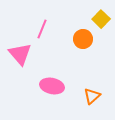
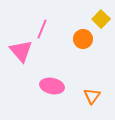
pink triangle: moved 1 px right, 3 px up
orange triangle: rotated 12 degrees counterclockwise
